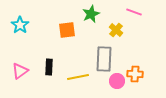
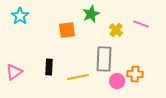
pink line: moved 7 px right, 12 px down
cyan star: moved 9 px up
pink triangle: moved 6 px left, 1 px down
